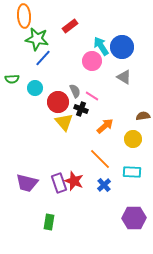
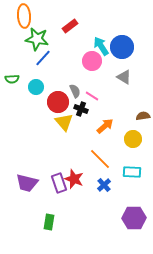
cyan circle: moved 1 px right, 1 px up
red star: moved 2 px up
